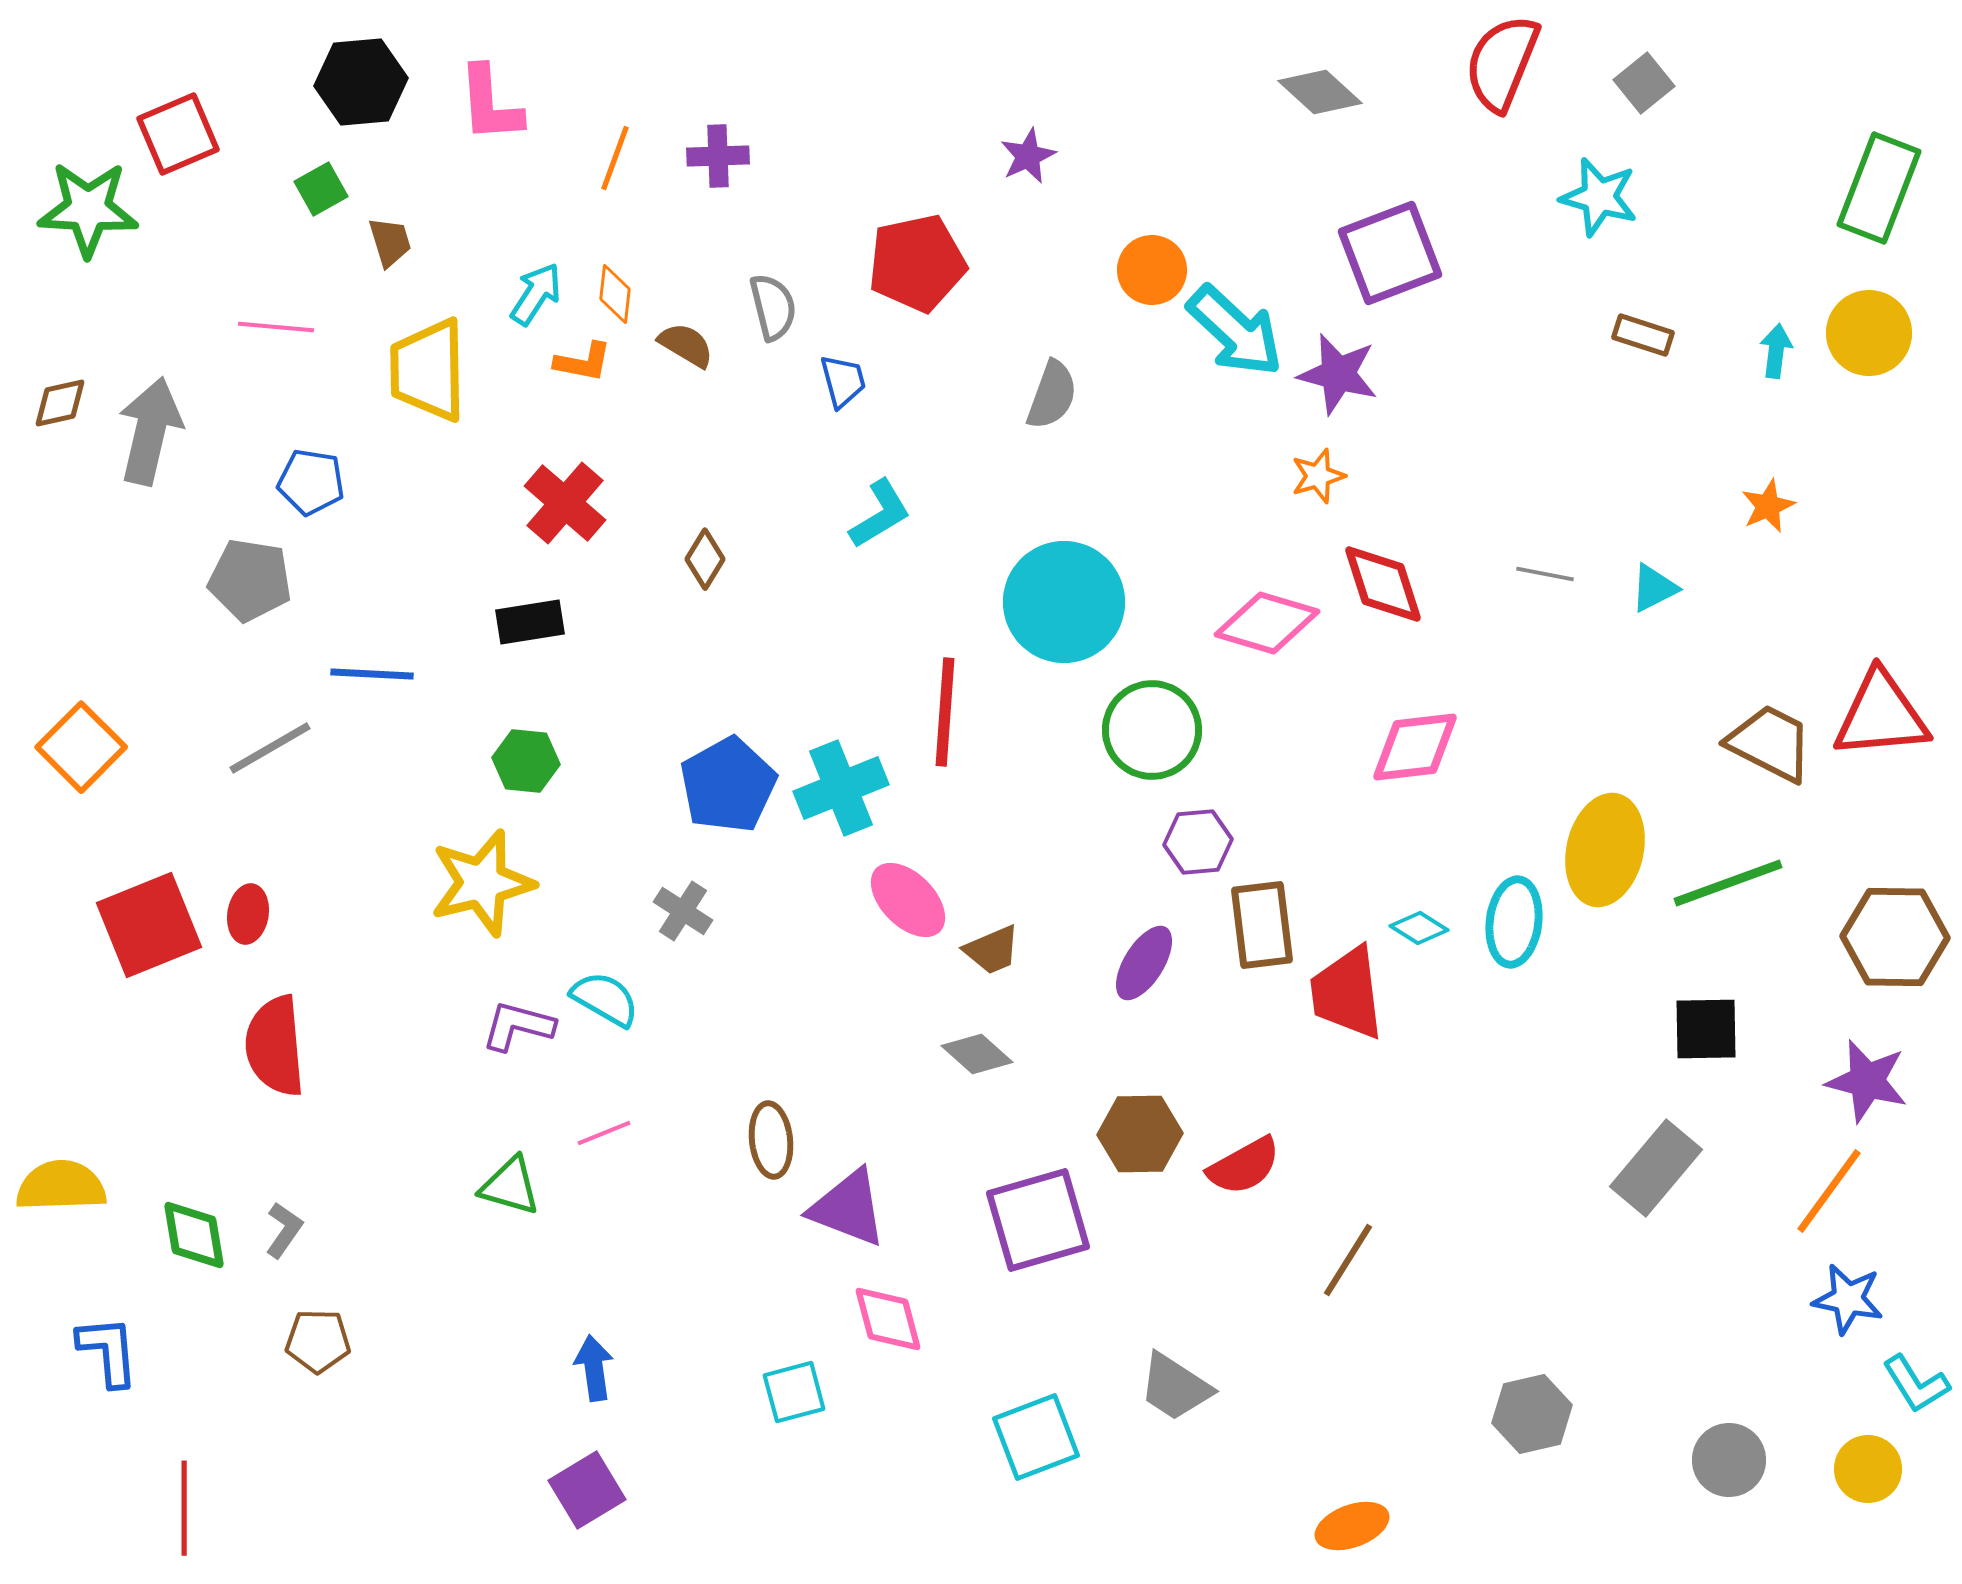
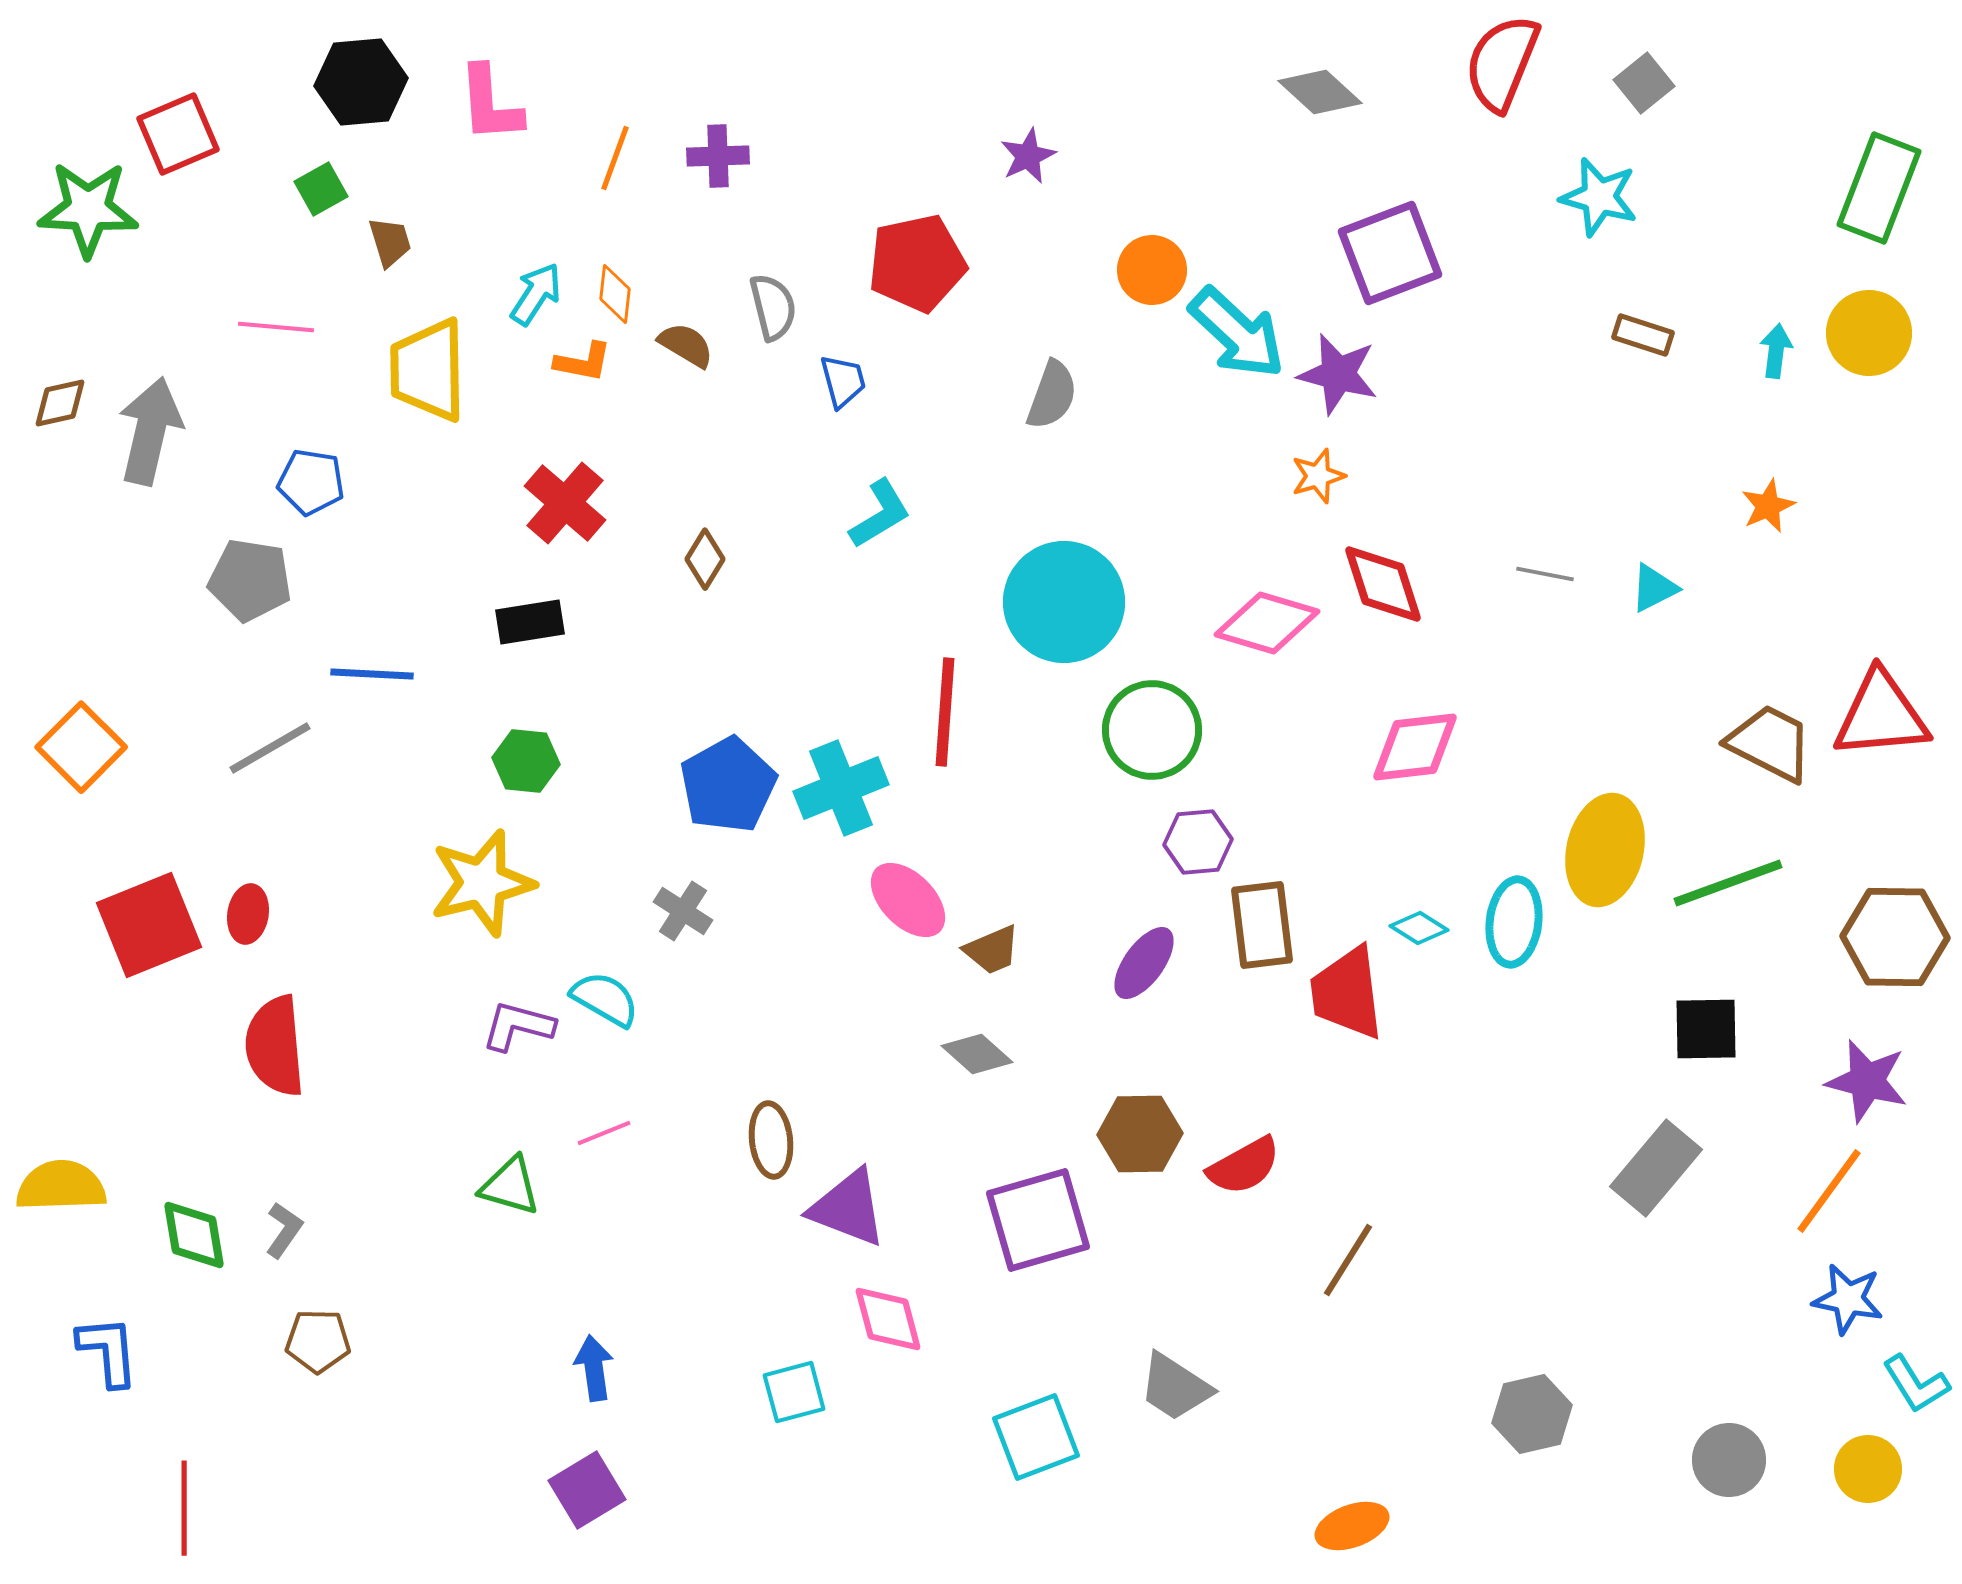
cyan arrow at (1235, 331): moved 2 px right, 2 px down
purple ellipse at (1144, 963): rotated 4 degrees clockwise
